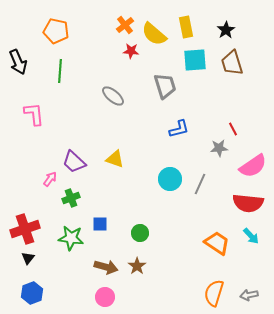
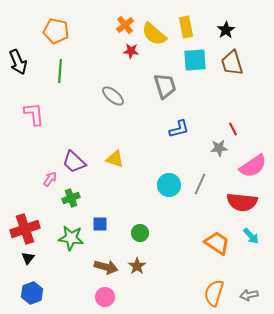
cyan circle: moved 1 px left, 6 px down
red semicircle: moved 6 px left, 1 px up
